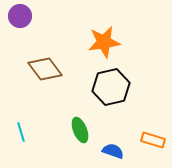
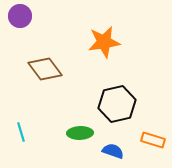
black hexagon: moved 6 px right, 17 px down
green ellipse: moved 3 px down; rotated 70 degrees counterclockwise
